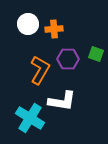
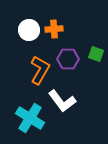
white circle: moved 1 px right, 6 px down
white L-shape: rotated 44 degrees clockwise
